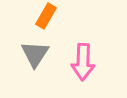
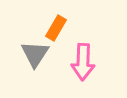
orange rectangle: moved 10 px right, 12 px down
